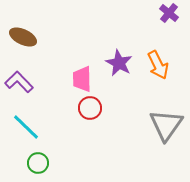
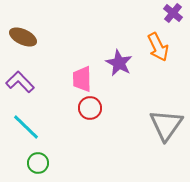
purple cross: moved 4 px right
orange arrow: moved 18 px up
purple L-shape: moved 1 px right
